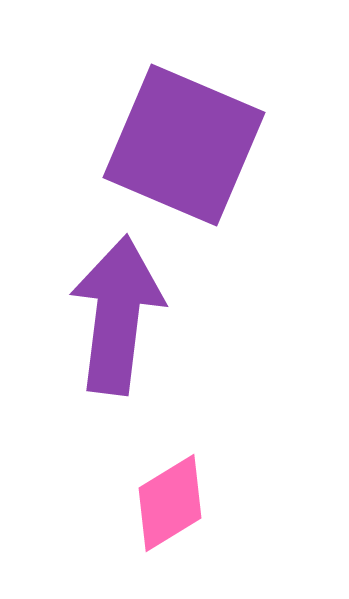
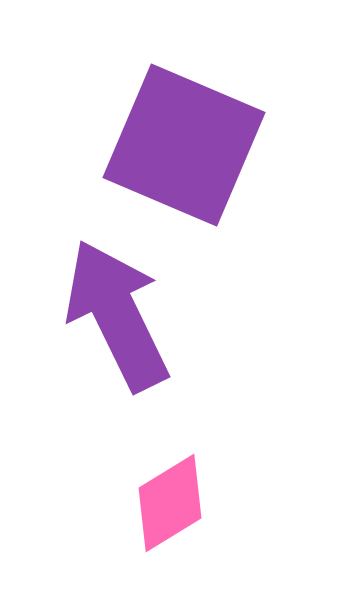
purple arrow: rotated 33 degrees counterclockwise
